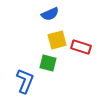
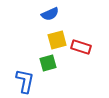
green square: rotated 30 degrees counterclockwise
blue L-shape: rotated 10 degrees counterclockwise
